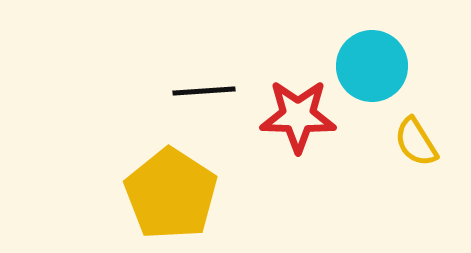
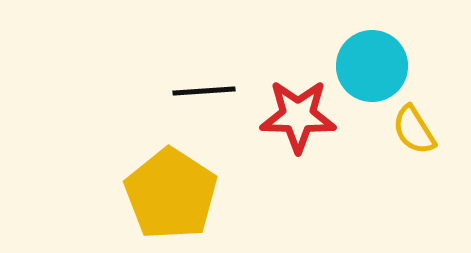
yellow semicircle: moved 2 px left, 12 px up
